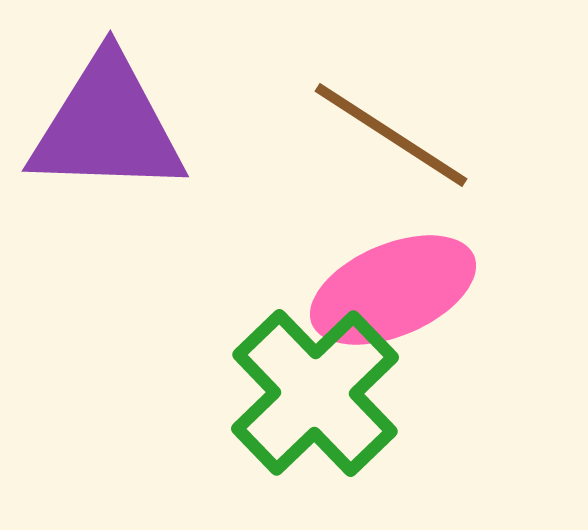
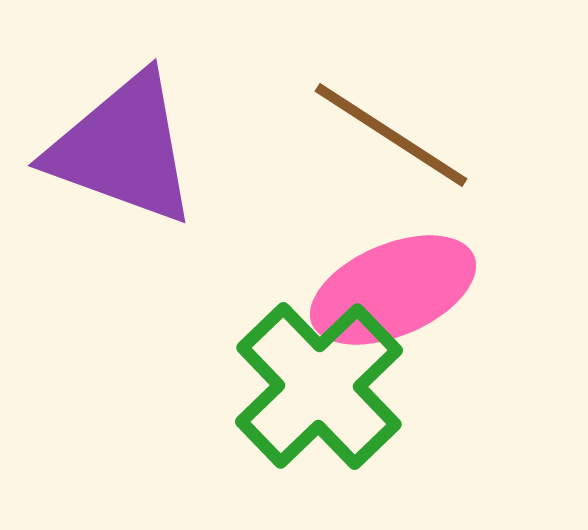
purple triangle: moved 16 px right, 23 px down; rotated 18 degrees clockwise
green cross: moved 4 px right, 7 px up
